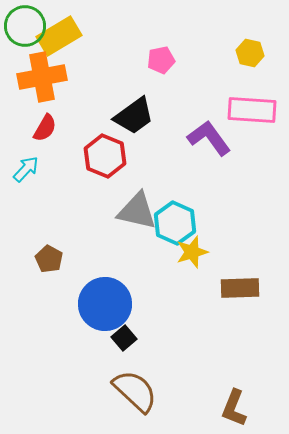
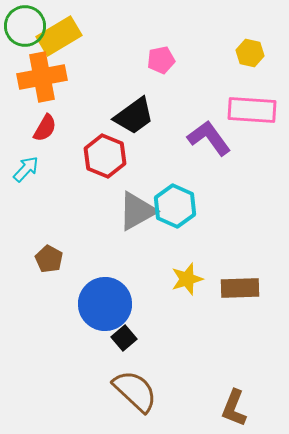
gray triangle: rotated 42 degrees counterclockwise
cyan hexagon: moved 17 px up
yellow star: moved 5 px left, 27 px down
